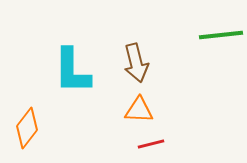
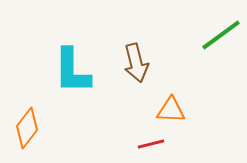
green line: rotated 30 degrees counterclockwise
orange triangle: moved 32 px right
